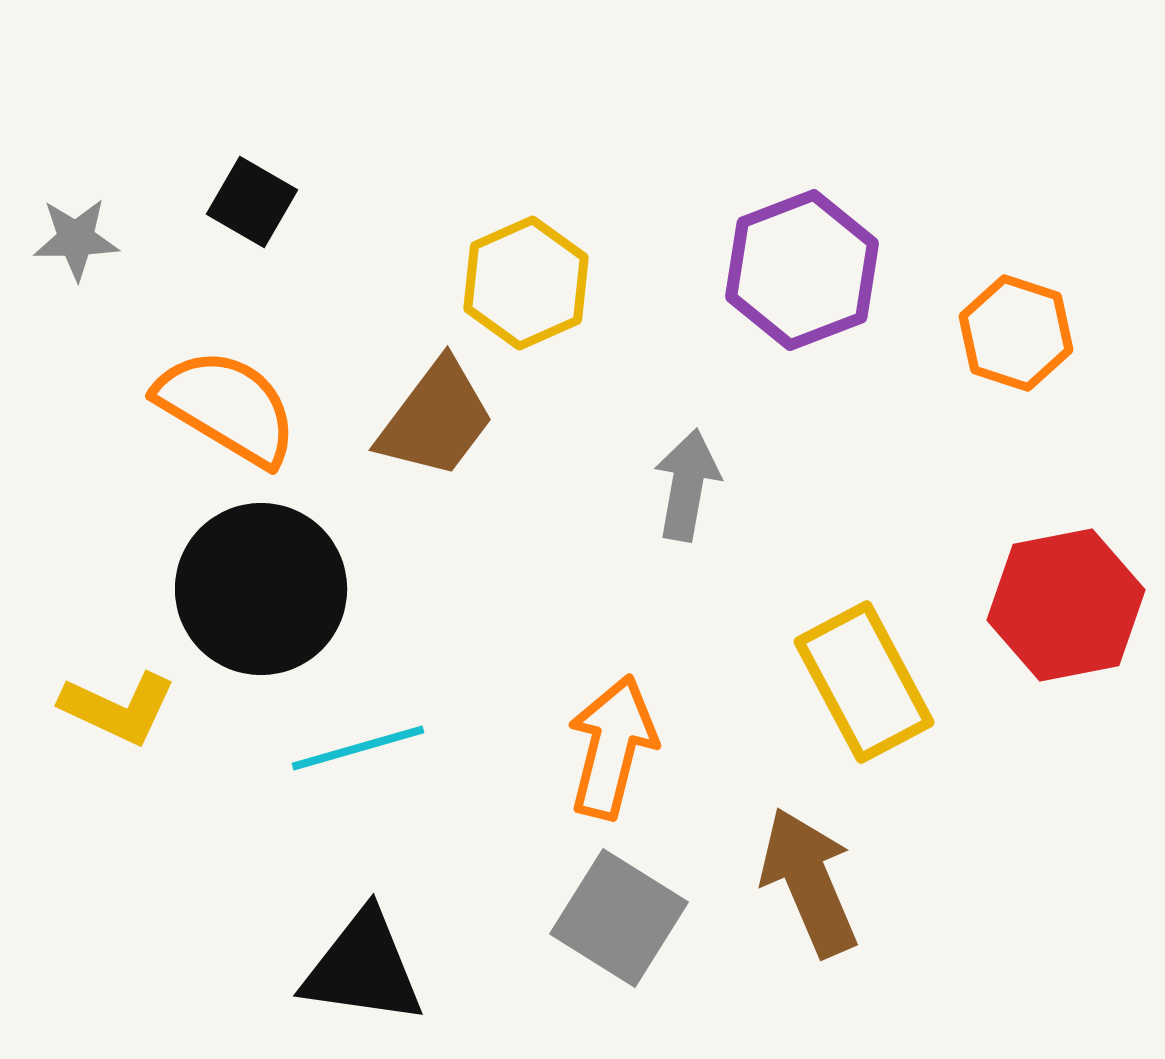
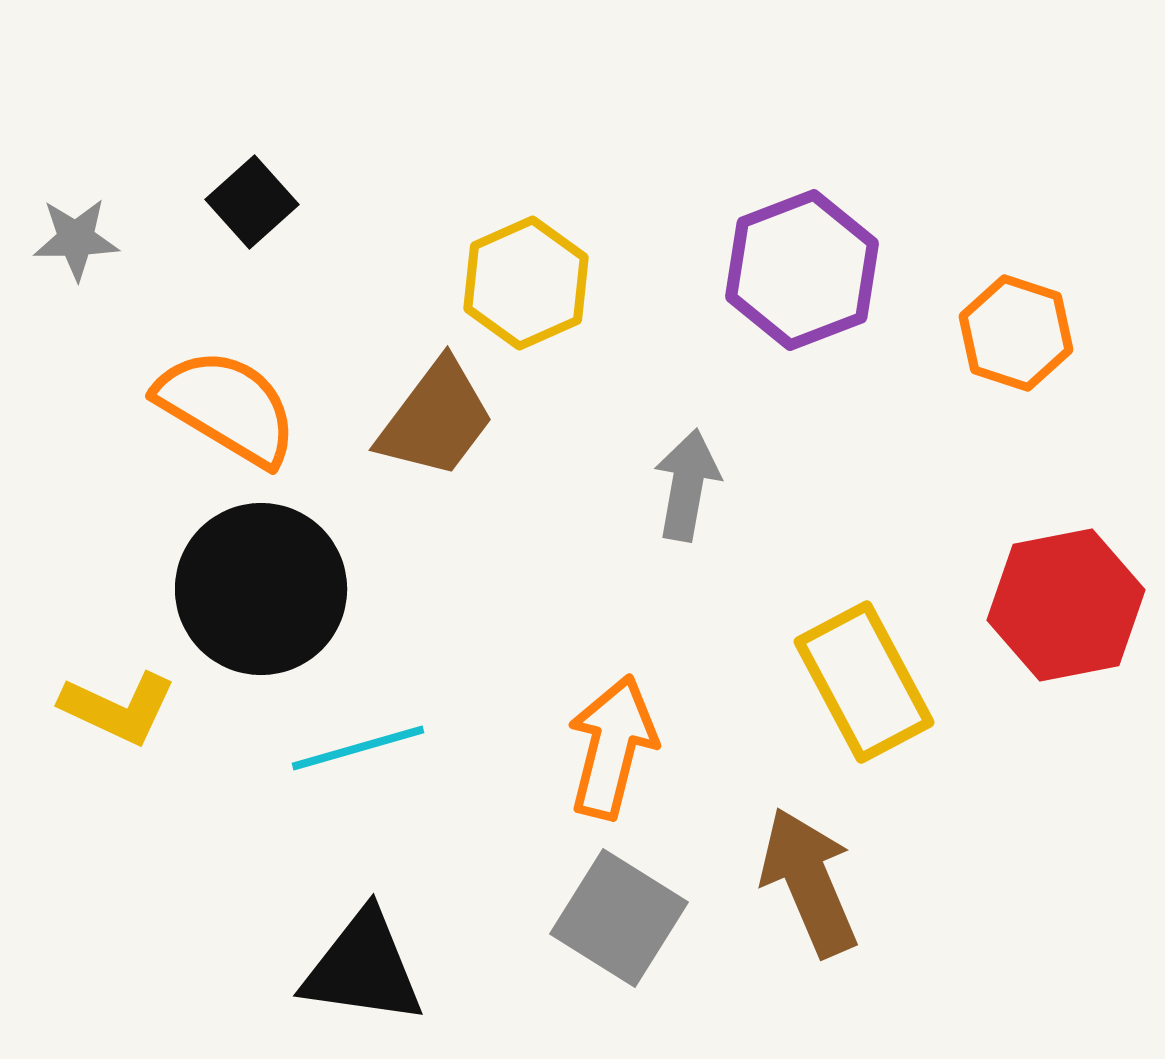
black square: rotated 18 degrees clockwise
